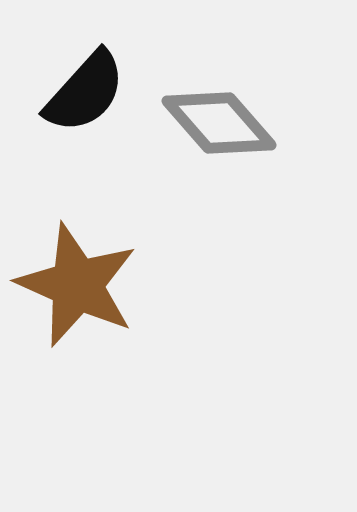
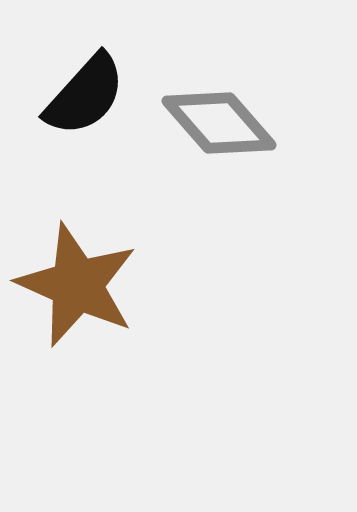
black semicircle: moved 3 px down
